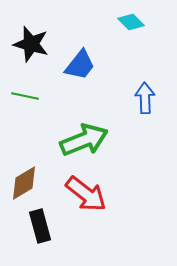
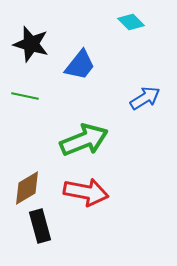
blue arrow: rotated 60 degrees clockwise
brown diamond: moved 3 px right, 5 px down
red arrow: moved 2 px up; rotated 27 degrees counterclockwise
